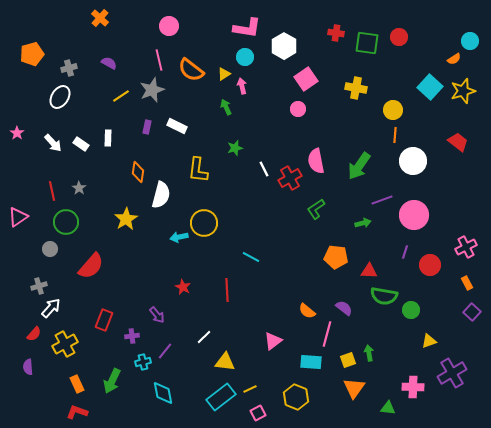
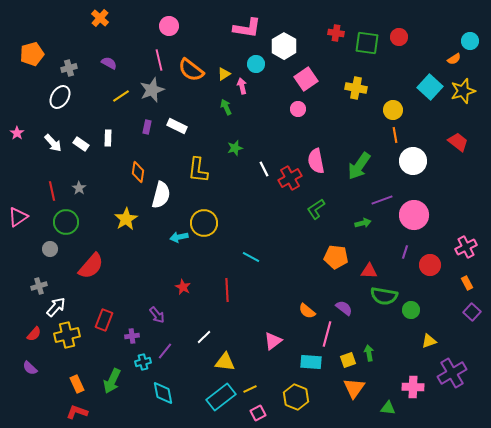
cyan circle at (245, 57): moved 11 px right, 7 px down
orange line at (395, 135): rotated 14 degrees counterclockwise
white arrow at (51, 308): moved 5 px right, 1 px up
yellow cross at (65, 344): moved 2 px right, 9 px up; rotated 15 degrees clockwise
purple semicircle at (28, 367): moved 2 px right, 1 px down; rotated 42 degrees counterclockwise
